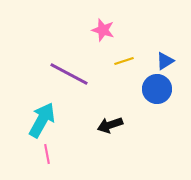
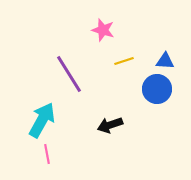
blue triangle: rotated 36 degrees clockwise
purple line: rotated 30 degrees clockwise
